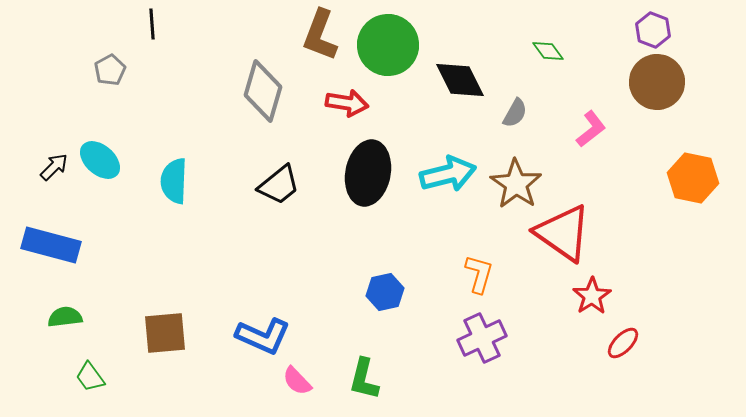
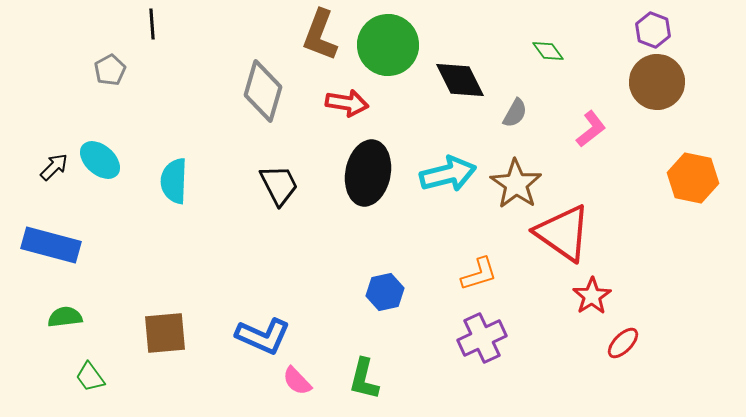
black trapezoid: rotated 78 degrees counterclockwise
orange L-shape: rotated 57 degrees clockwise
